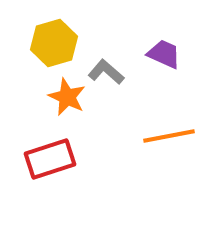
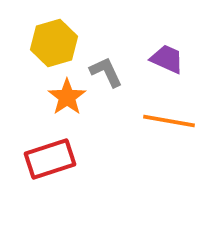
purple trapezoid: moved 3 px right, 5 px down
gray L-shape: rotated 24 degrees clockwise
orange star: rotated 12 degrees clockwise
orange line: moved 15 px up; rotated 21 degrees clockwise
